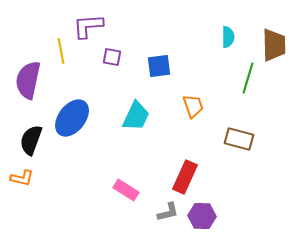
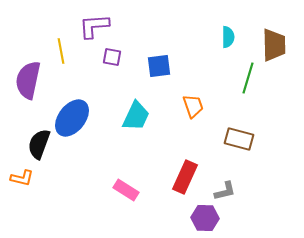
purple L-shape: moved 6 px right
black semicircle: moved 8 px right, 4 px down
gray L-shape: moved 57 px right, 21 px up
purple hexagon: moved 3 px right, 2 px down
